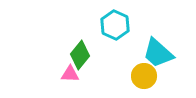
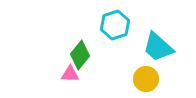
cyan hexagon: rotated 16 degrees clockwise
cyan trapezoid: moved 6 px up
yellow circle: moved 2 px right, 3 px down
